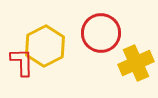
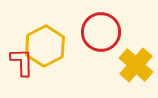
red circle: moved 1 px up
yellow cross: moved 2 px down; rotated 24 degrees counterclockwise
